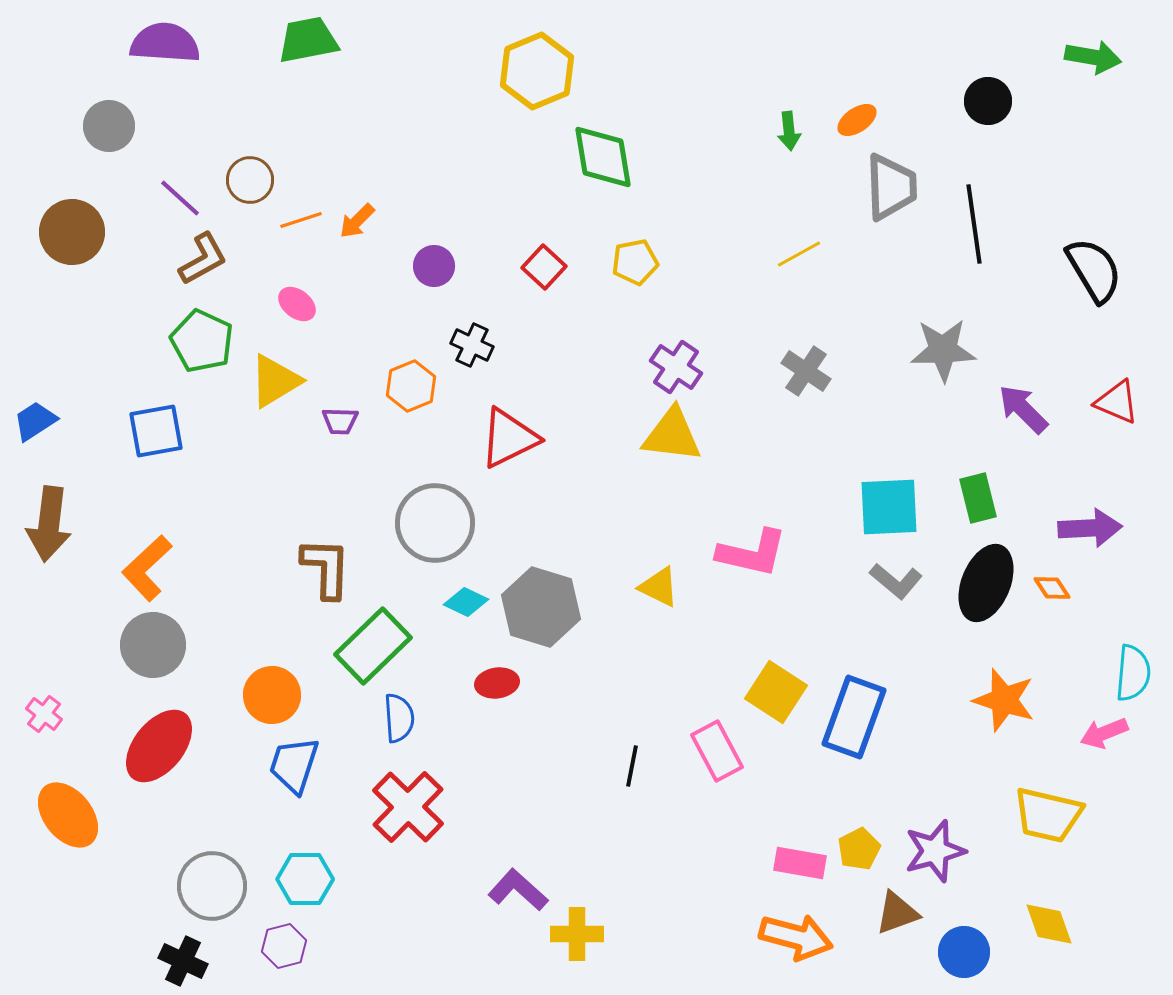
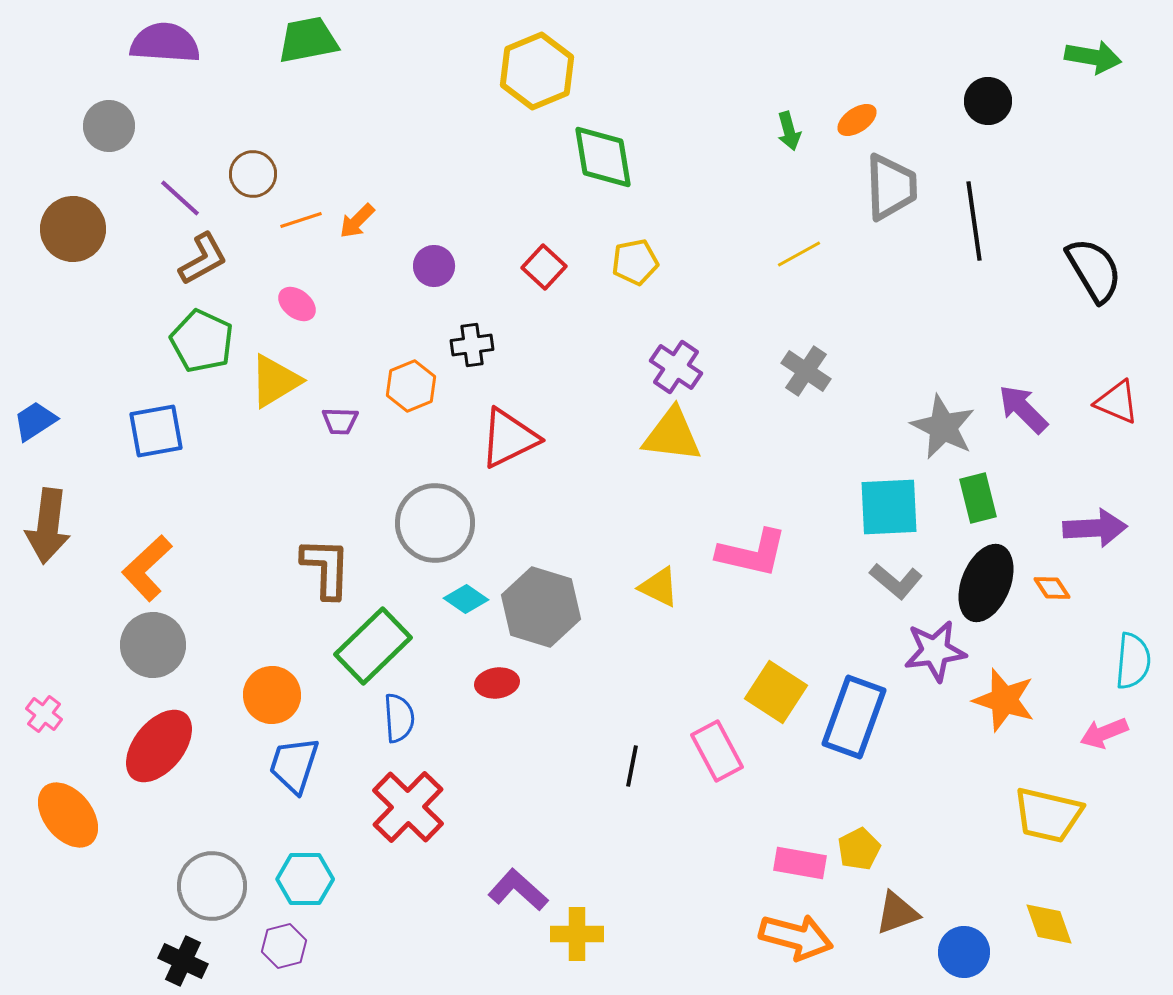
green arrow at (789, 131): rotated 9 degrees counterclockwise
brown circle at (250, 180): moved 3 px right, 6 px up
black line at (974, 224): moved 3 px up
brown circle at (72, 232): moved 1 px right, 3 px up
black cross at (472, 345): rotated 33 degrees counterclockwise
gray star at (943, 350): moved 77 px down; rotated 28 degrees clockwise
brown arrow at (49, 524): moved 1 px left, 2 px down
purple arrow at (1090, 528): moved 5 px right
cyan diamond at (466, 602): moved 3 px up; rotated 9 degrees clockwise
cyan semicircle at (1133, 673): moved 12 px up
purple star at (935, 851): moved 200 px up; rotated 8 degrees clockwise
